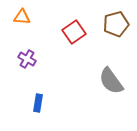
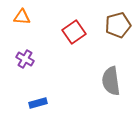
brown pentagon: moved 2 px right, 1 px down
purple cross: moved 2 px left
gray semicircle: rotated 28 degrees clockwise
blue rectangle: rotated 66 degrees clockwise
